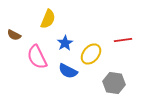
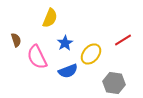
yellow semicircle: moved 2 px right, 1 px up
brown semicircle: moved 2 px right, 5 px down; rotated 136 degrees counterclockwise
red line: rotated 24 degrees counterclockwise
blue semicircle: rotated 48 degrees counterclockwise
